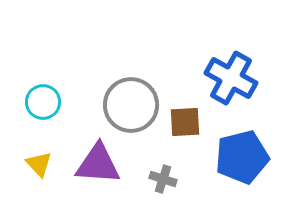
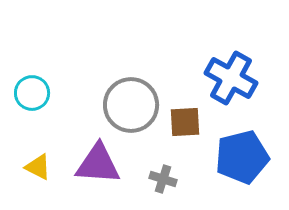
cyan circle: moved 11 px left, 9 px up
yellow triangle: moved 1 px left, 3 px down; rotated 20 degrees counterclockwise
